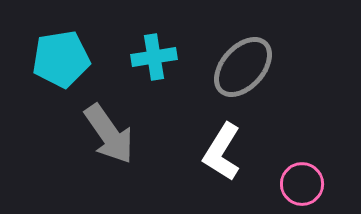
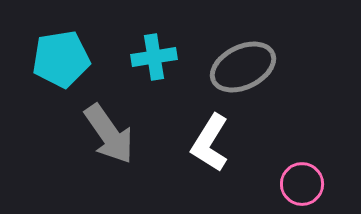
gray ellipse: rotated 22 degrees clockwise
white L-shape: moved 12 px left, 9 px up
